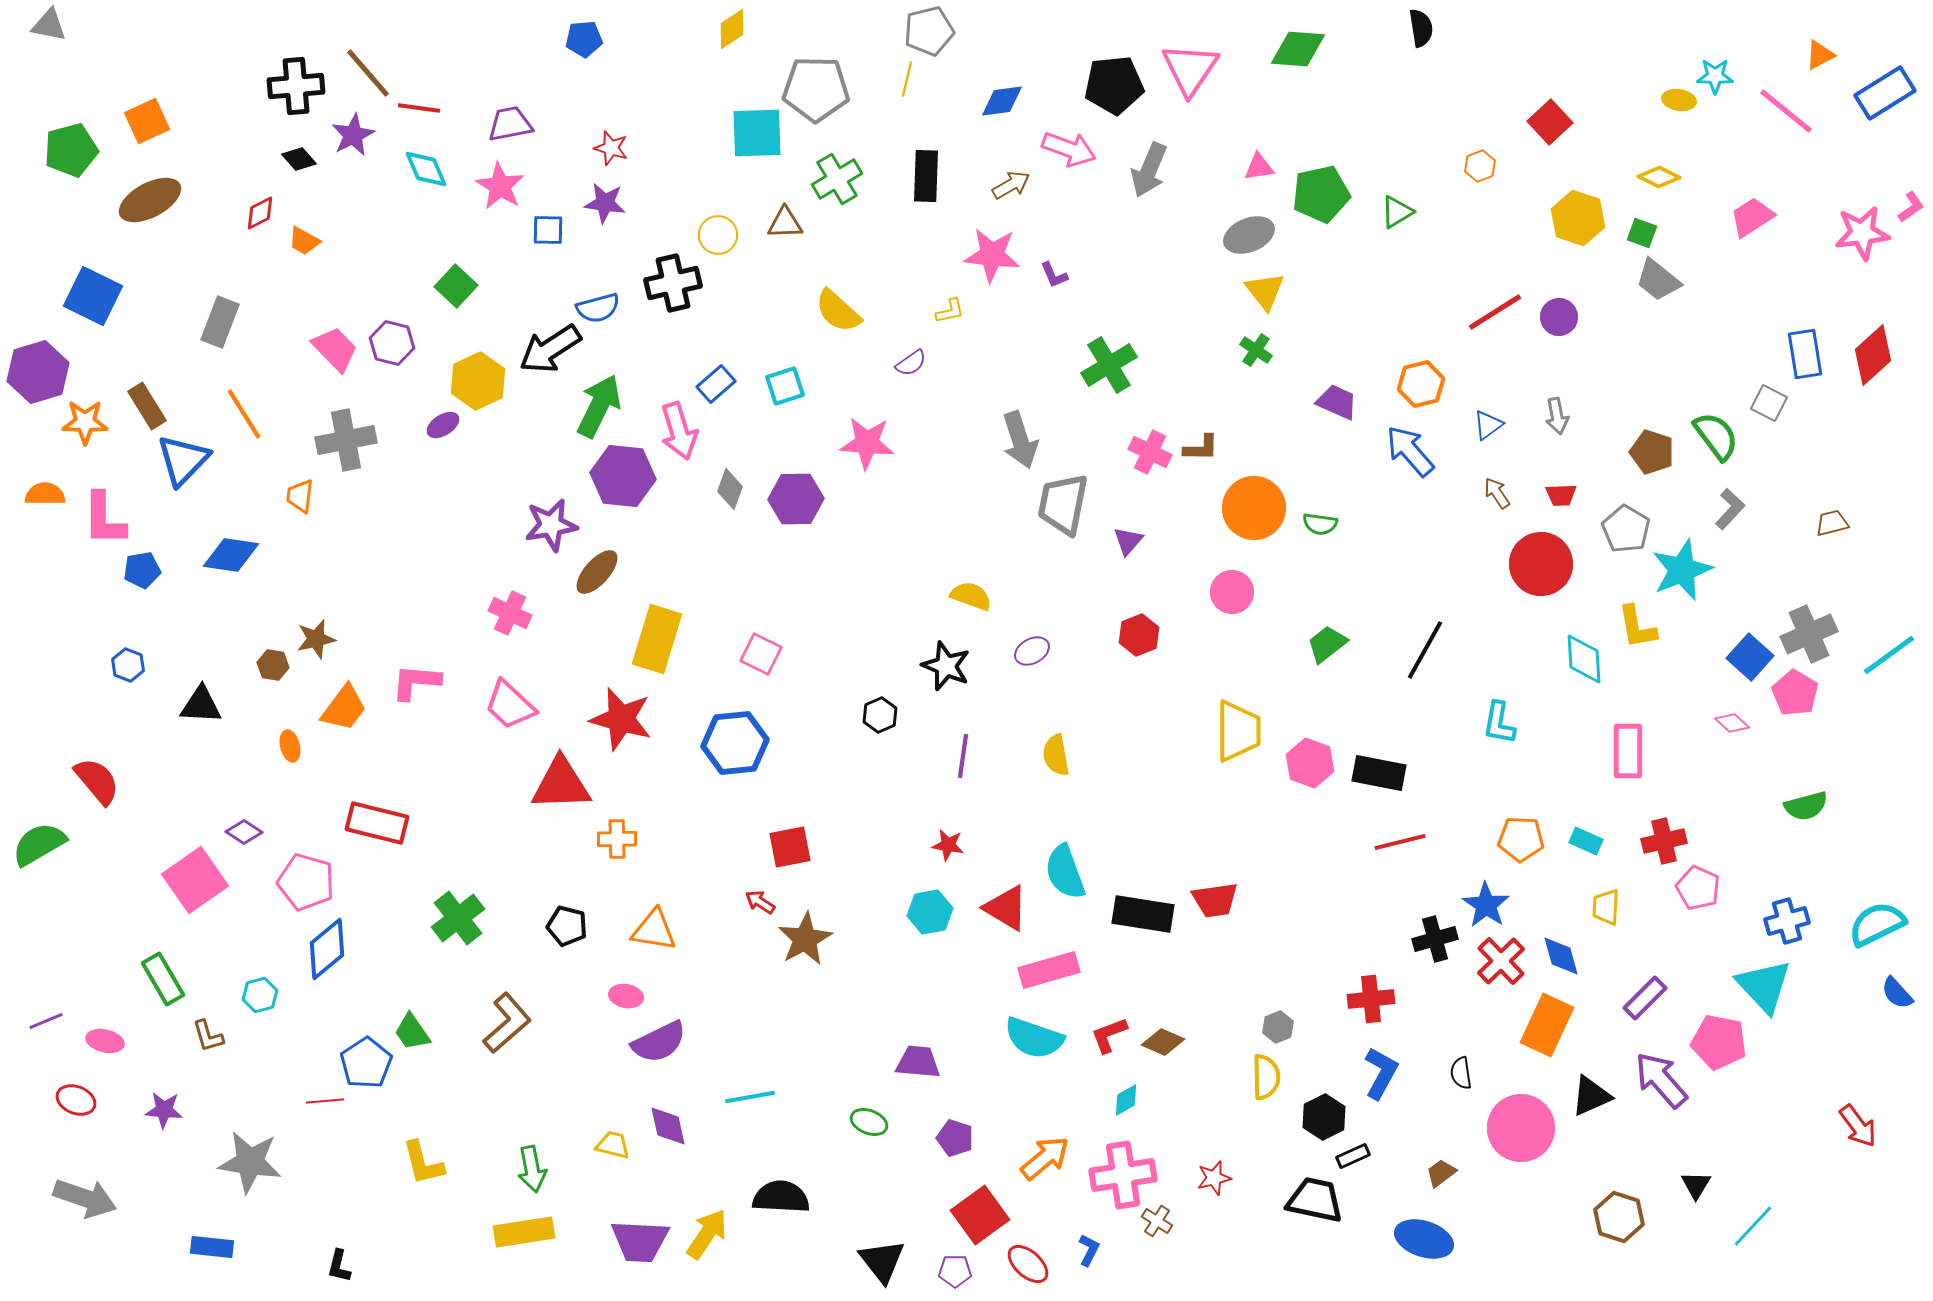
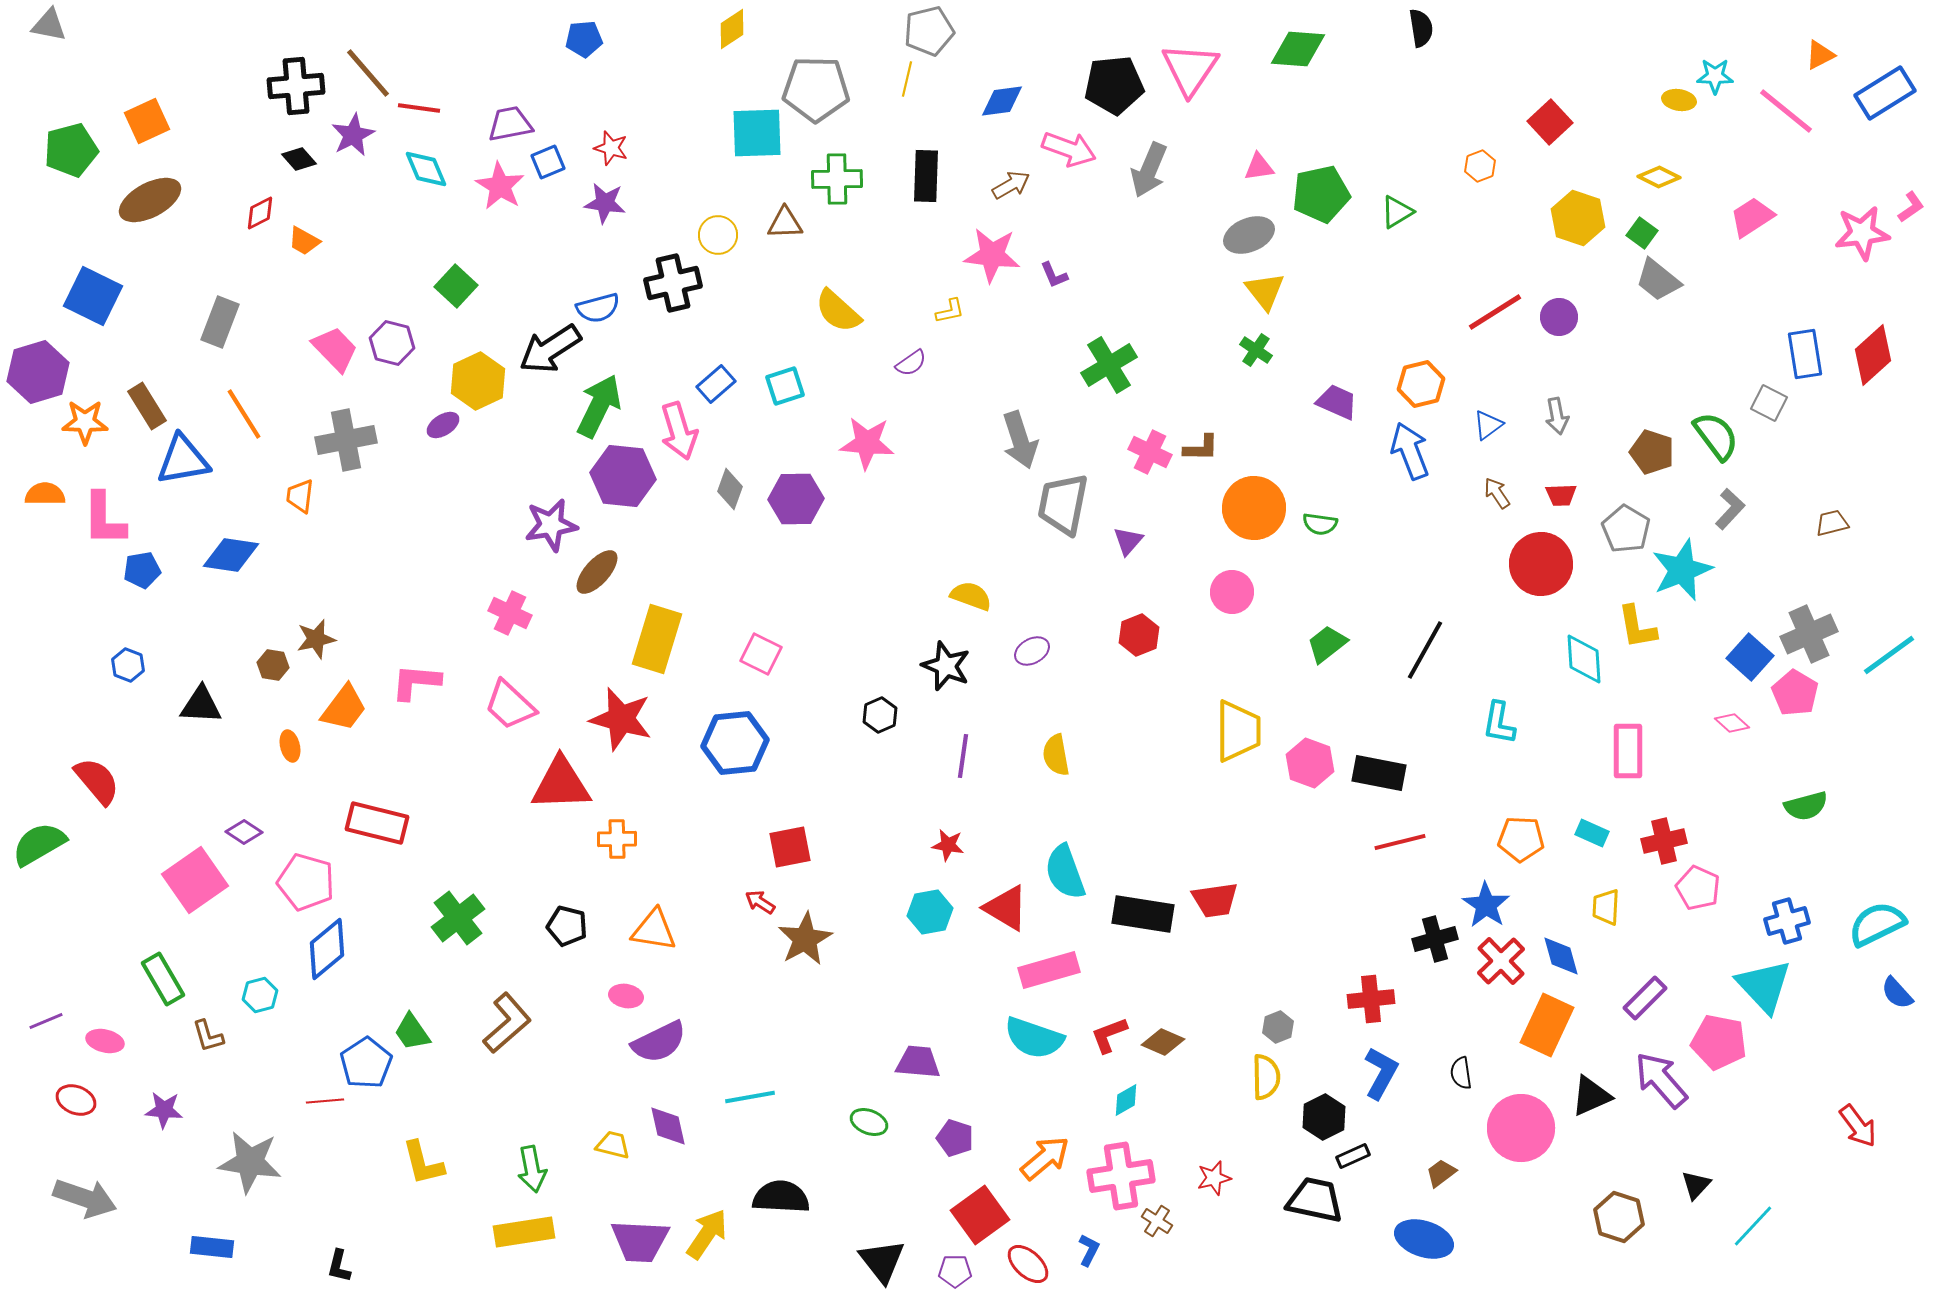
green cross at (837, 179): rotated 30 degrees clockwise
blue square at (548, 230): moved 68 px up; rotated 24 degrees counterclockwise
green square at (1642, 233): rotated 16 degrees clockwise
blue arrow at (1410, 451): rotated 20 degrees clockwise
blue triangle at (183, 460): rotated 36 degrees clockwise
cyan rectangle at (1586, 841): moved 6 px right, 8 px up
pink cross at (1123, 1175): moved 2 px left, 1 px down
black triangle at (1696, 1185): rotated 12 degrees clockwise
